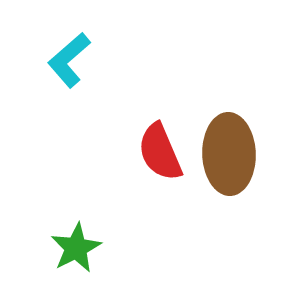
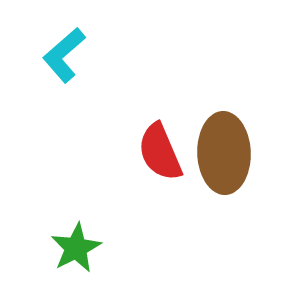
cyan L-shape: moved 5 px left, 5 px up
brown ellipse: moved 5 px left, 1 px up
